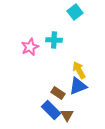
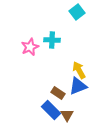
cyan square: moved 2 px right
cyan cross: moved 2 px left
